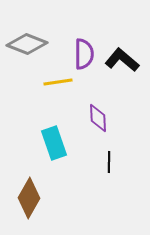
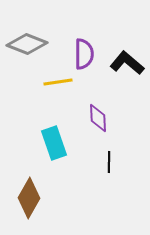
black L-shape: moved 5 px right, 3 px down
